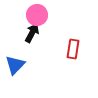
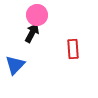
red rectangle: rotated 12 degrees counterclockwise
